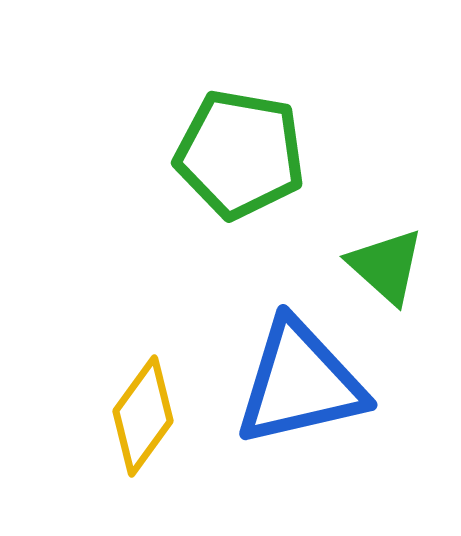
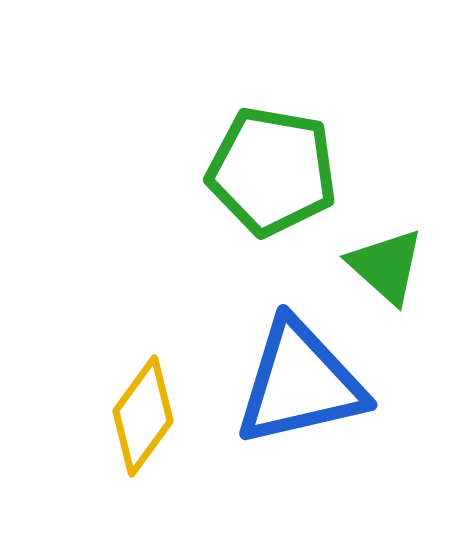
green pentagon: moved 32 px right, 17 px down
